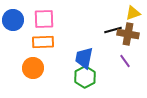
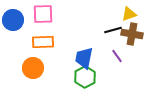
yellow triangle: moved 4 px left, 1 px down
pink square: moved 1 px left, 5 px up
brown cross: moved 4 px right
purple line: moved 8 px left, 5 px up
